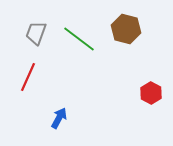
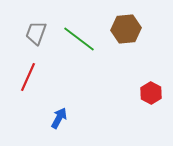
brown hexagon: rotated 20 degrees counterclockwise
